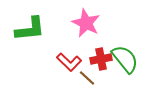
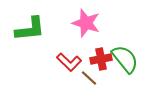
pink star: rotated 8 degrees counterclockwise
brown line: moved 2 px right
